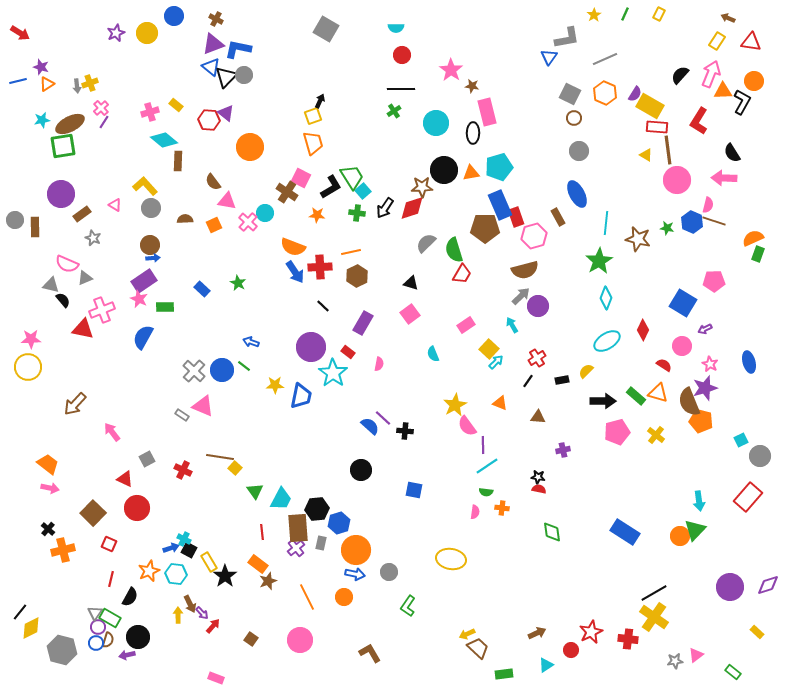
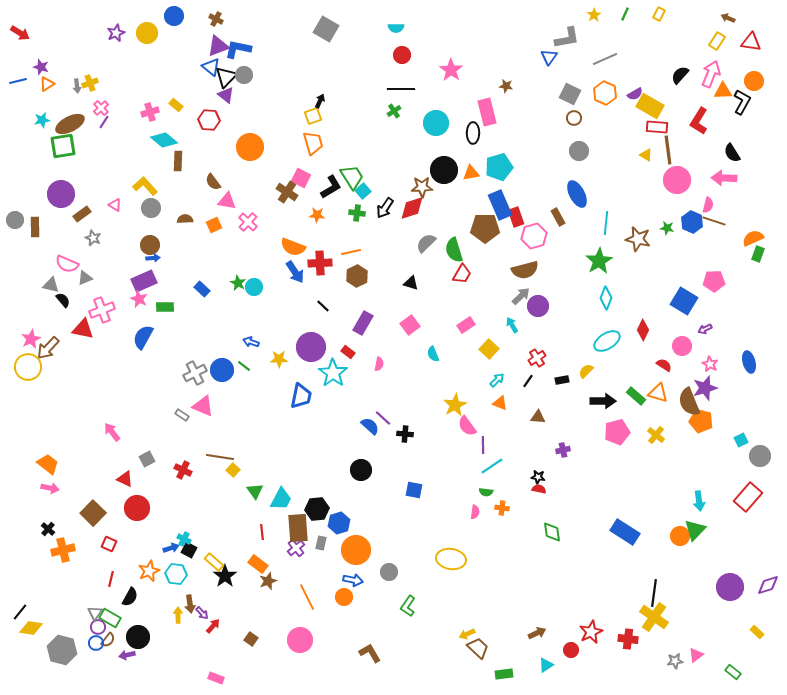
purple triangle at (213, 44): moved 5 px right, 2 px down
brown star at (472, 86): moved 34 px right
purple semicircle at (635, 94): rotated 28 degrees clockwise
purple triangle at (226, 113): moved 18 px up
cyan circle at (265, 213): moved 11 px left, 74 px down
red cross at (320, 267): moved 4 px up
purple rectangle at (144, 281): rotated 10 degrees clockwise
blue square at (683, 303): moved 1 px right, 2 px up
pink square at (410, 314): moved 11 px down
pink star at (31, 339): rotated 24 degrees counterclockwise
cyan arrow at (496, 362): moved 1 px right, 18 px down
gray cross at (194, 371): moved 1 px right, 2 px down; rotated 20 degrees clockwise
yellow star at (275, 385): moved 4 px right, 26 px up
brown arrow at (75, 404): moved 27 px left, 56 px up
black cross at (405, 431): moved 3 px down
cyan line at (487, 466): moved 5 px right
yellow square at (235, 468): moved 2 px left, 2 px down
yellow rectangle at (209, 562): moved 5 px right; rotated 18 degrees counterclockwise
blue arrow at (355, 574): moved 2 px left, 6 px down
black line at (654, 593): rotated 52 degrees counterclockwise
brown arrow at (190, 604): rotated 18 degrees clockwise
yellow diamond at (31, 628): rotated 35 degrees clockwise
brown semicircle at (108, 640): rotated 21 degrees clockwise
